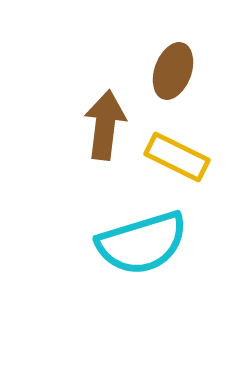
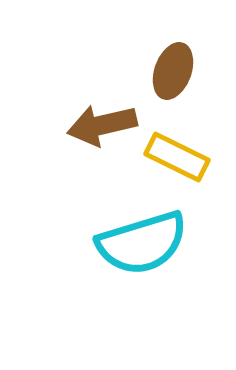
brown arrow: moved 3 px left; rotated 110 degrees counterclockwise
